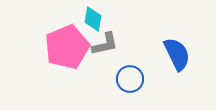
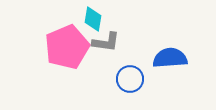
gray L-shape: moved 1 px right, 2 px up; rotated 20 degrees clockwise
blue semicircle: moved 7 px left, 4 px down; rotated 68 degrees counterclockwise
